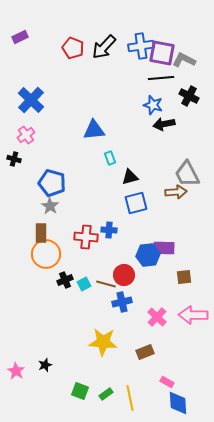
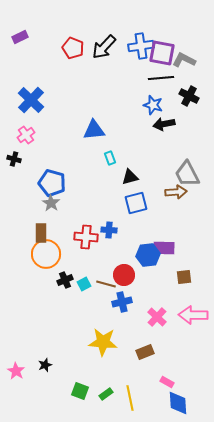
gray star at (50, 206): moved 1 px right, 3 px up
